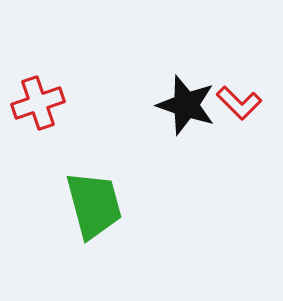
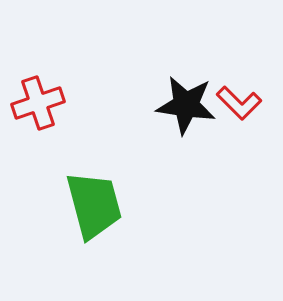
black star: rotated 10 degrees counterclockwise
